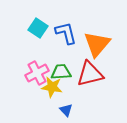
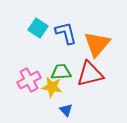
pink cross: moved 8 px left, 7 px down
